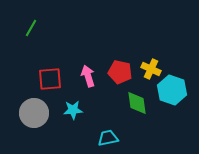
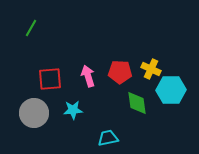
red pentagon: rotated 10 degrees counterclockwise
cyan hexagon: moved 1 px left; rotated 20 degrees counterclockwise
